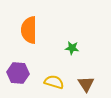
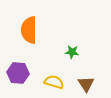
green star: moved 4 px down
